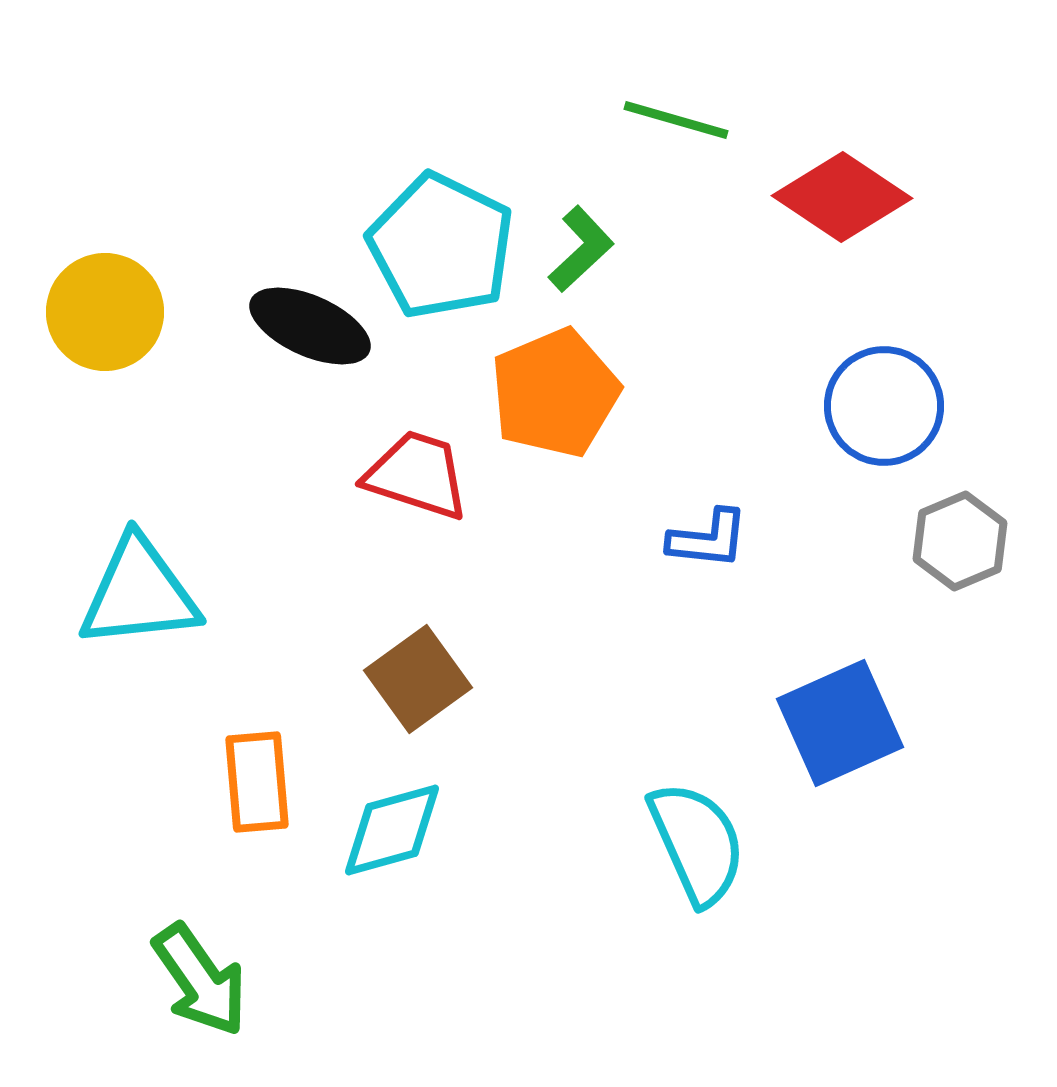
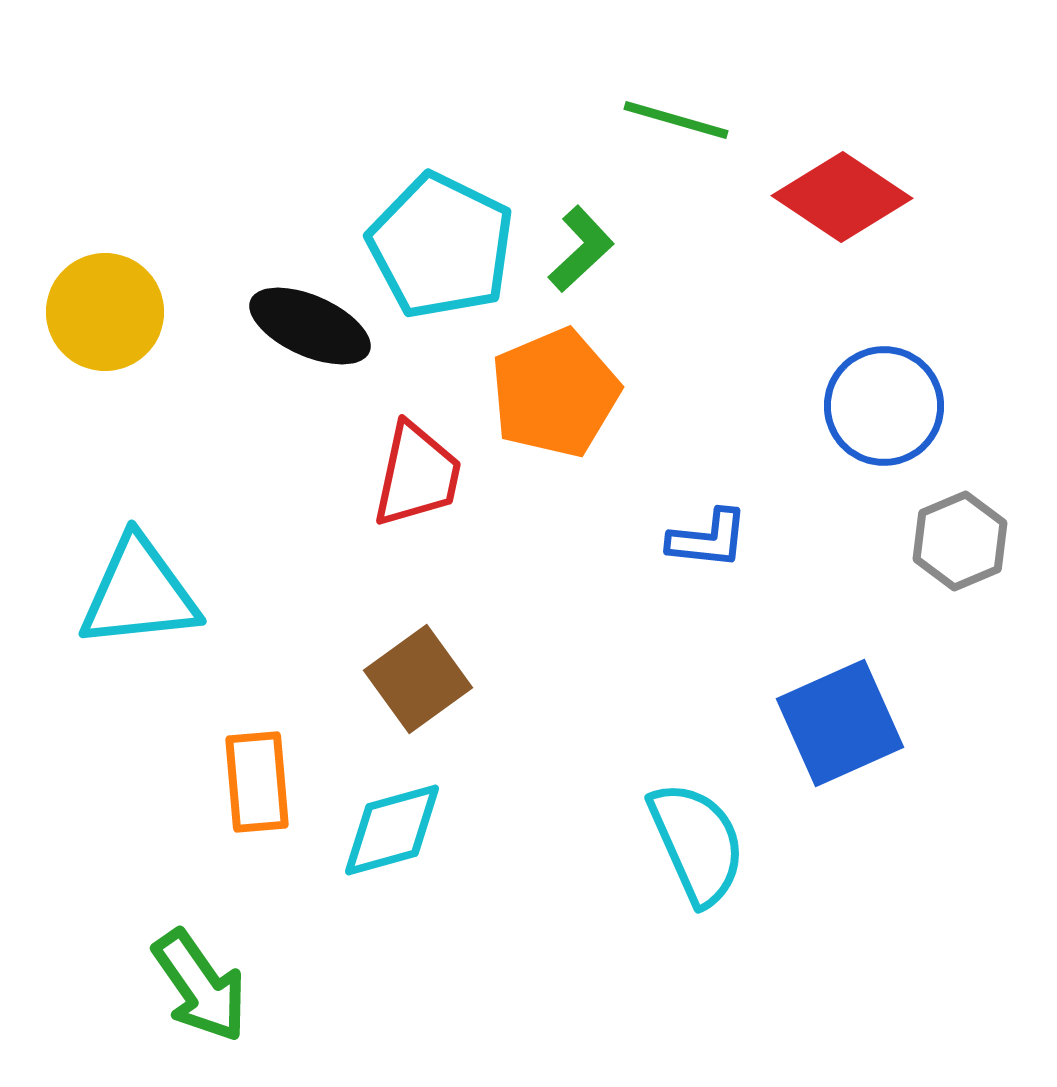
red trapezoid: rotated 84 degrees clockwise
green arrow: moved 6 px down
